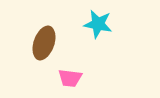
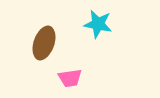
pink trapezoid: rotated 15 degrees counterclockwise
